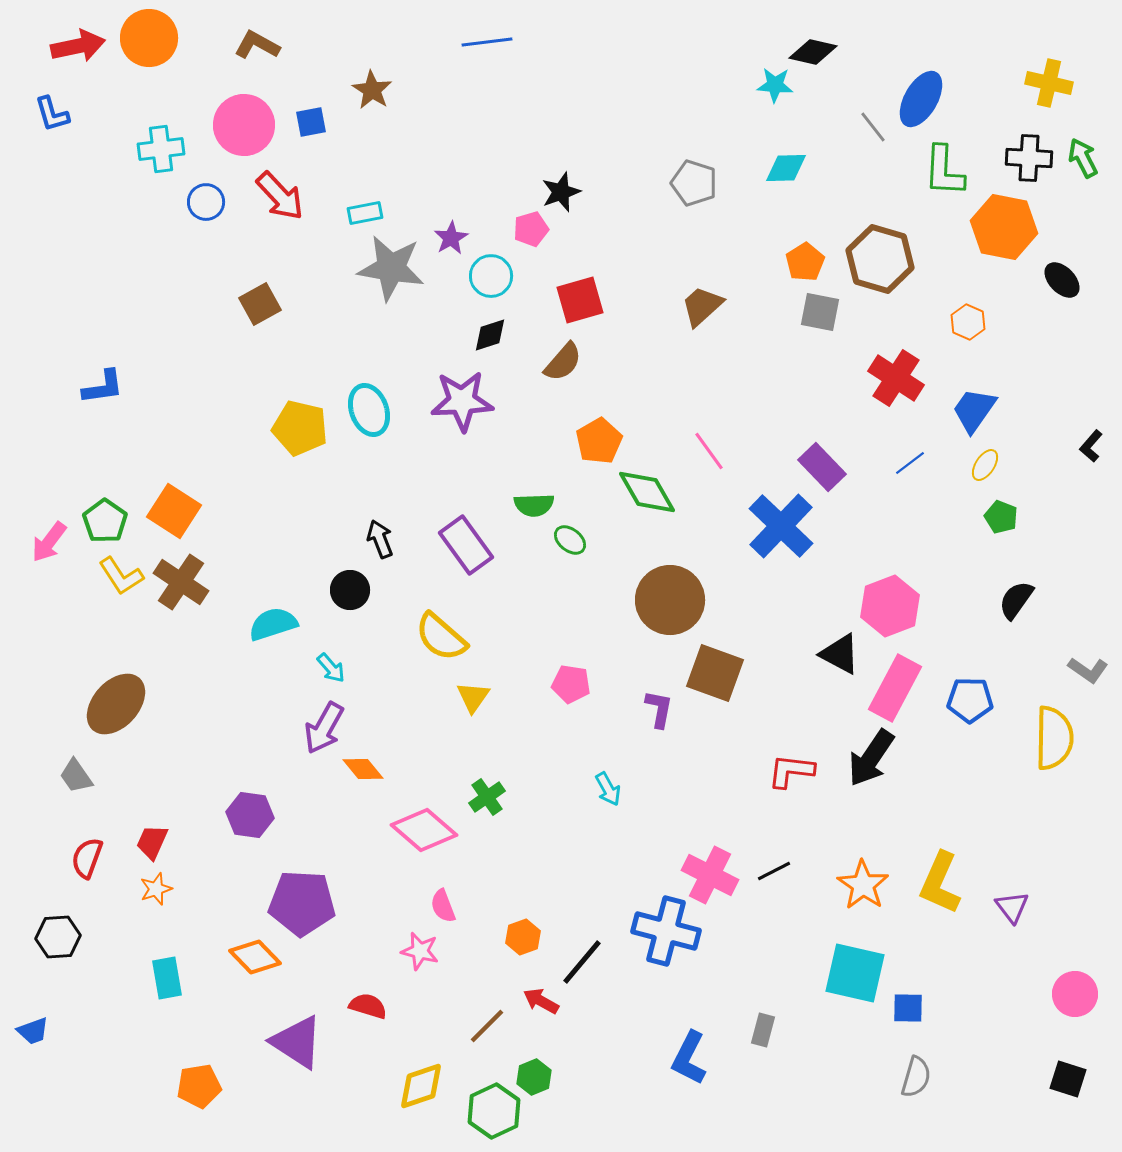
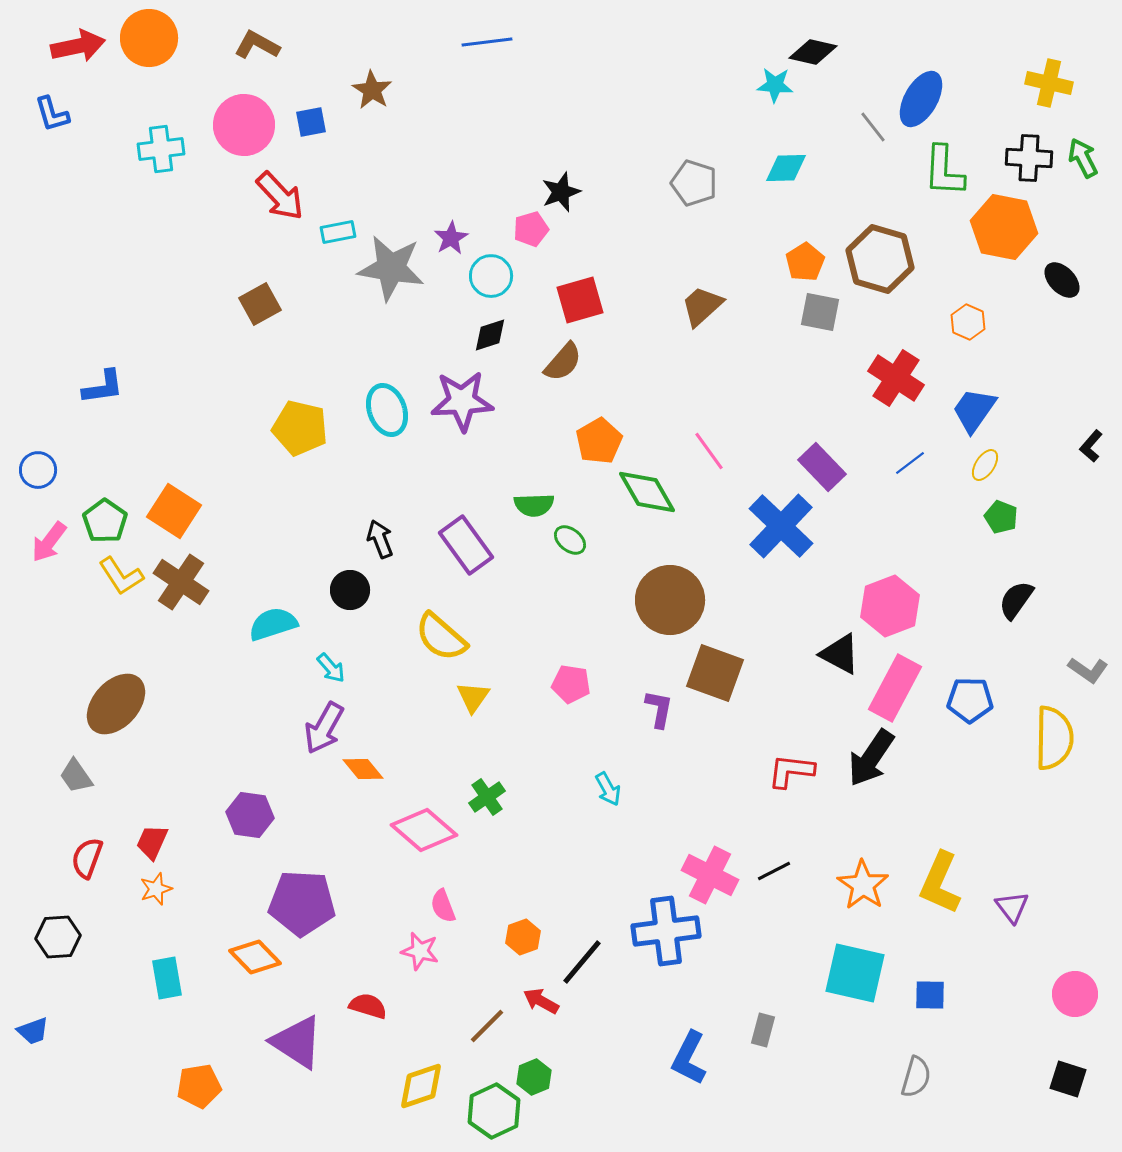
blue circle at (206, 202): moved 168 px left, 268 px down
cyan rectangle at (365, 213): moved 27 px left, 19 px down
cyan ellipse at (369, 410): moved 18 px right
blue cross at (666, 931): rotated 22 degrees counterclockwise
blue square at (908, 1008): moved 22 px right, 13 px up
